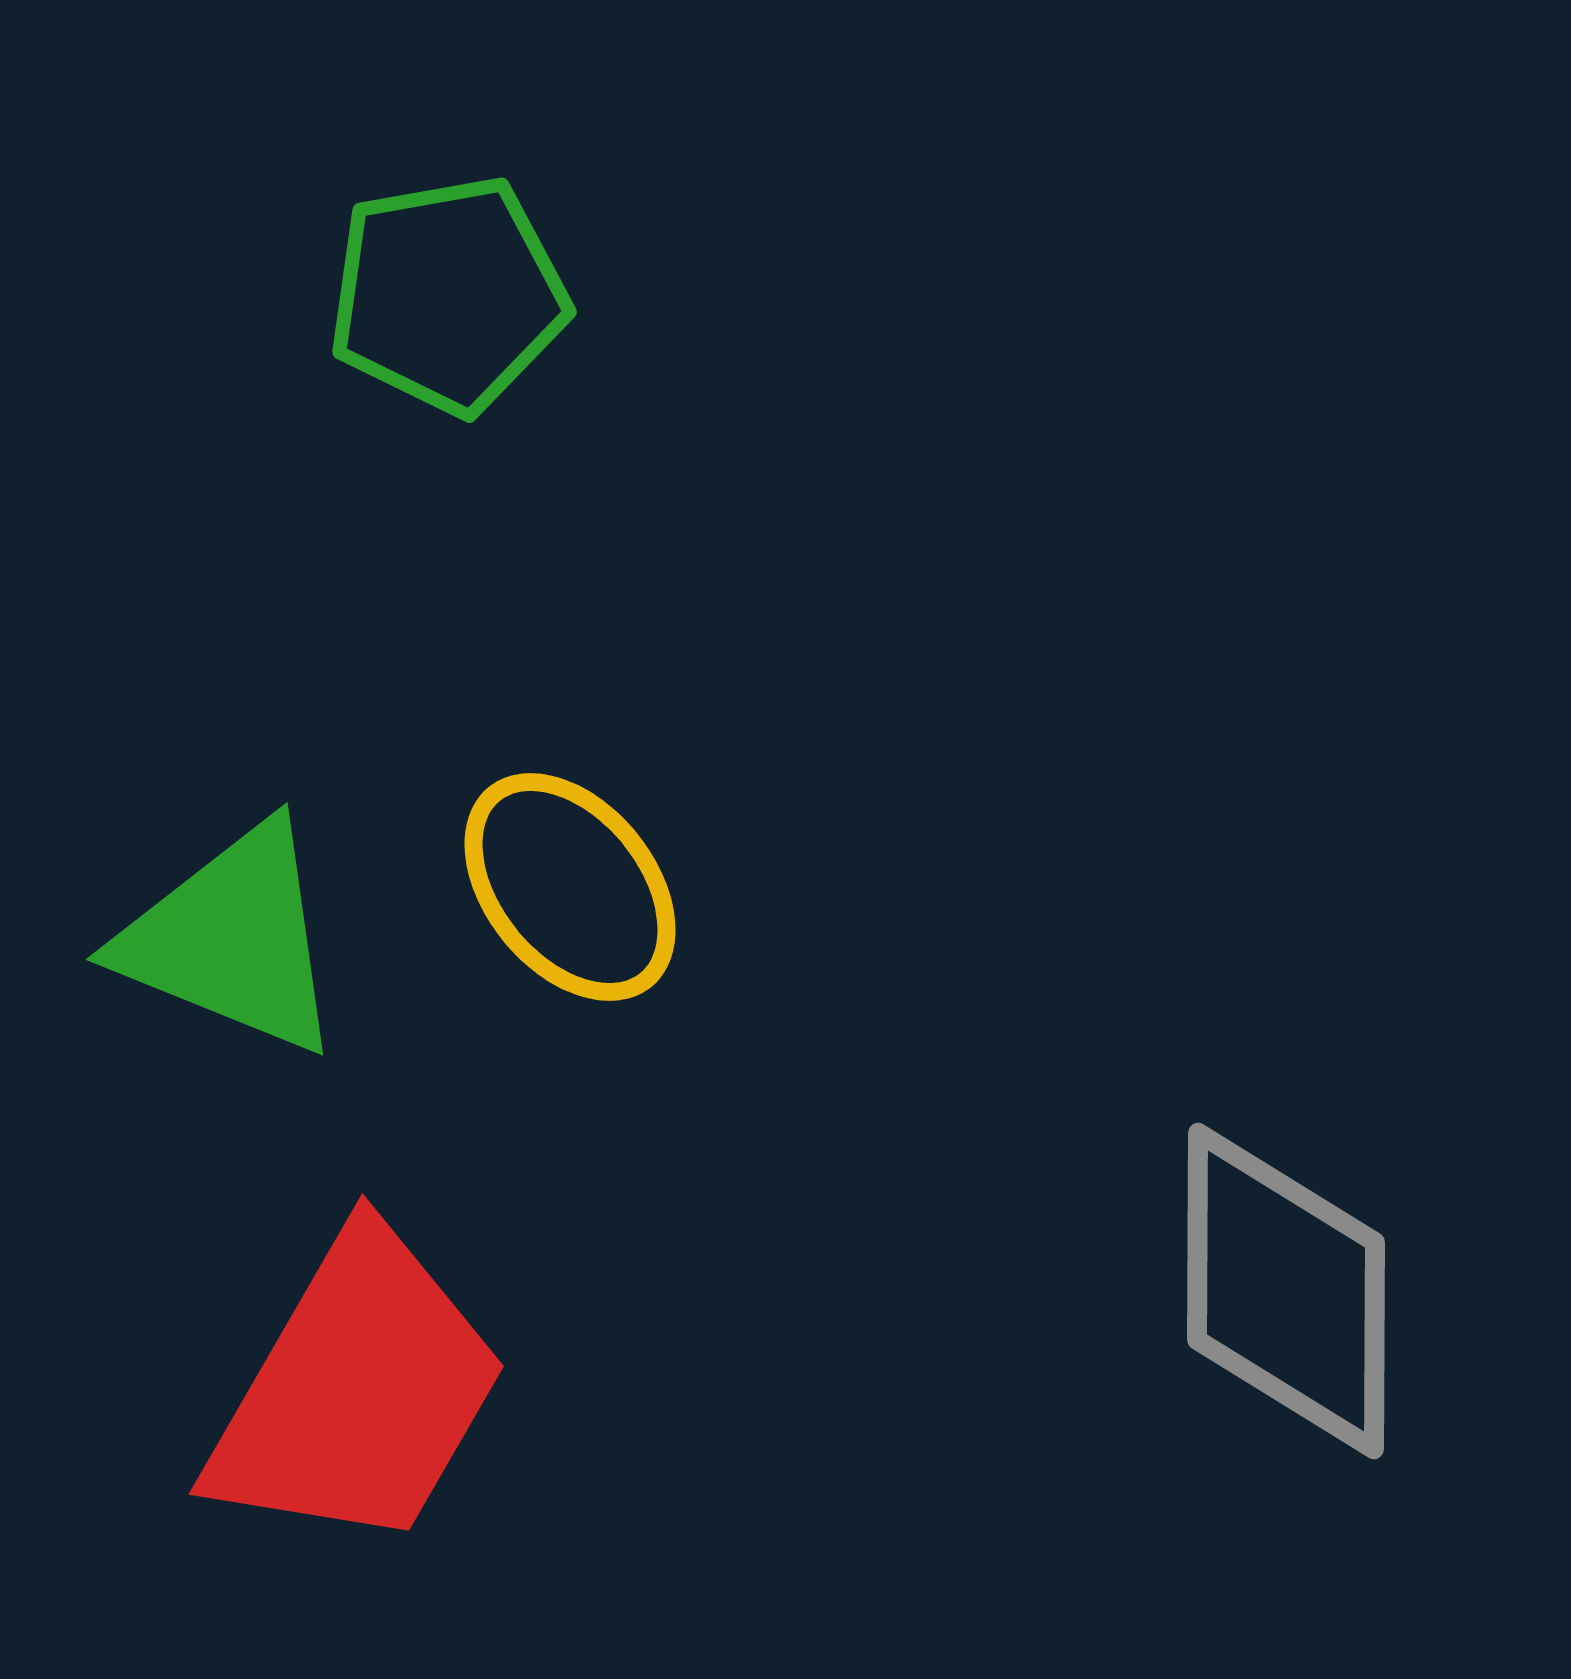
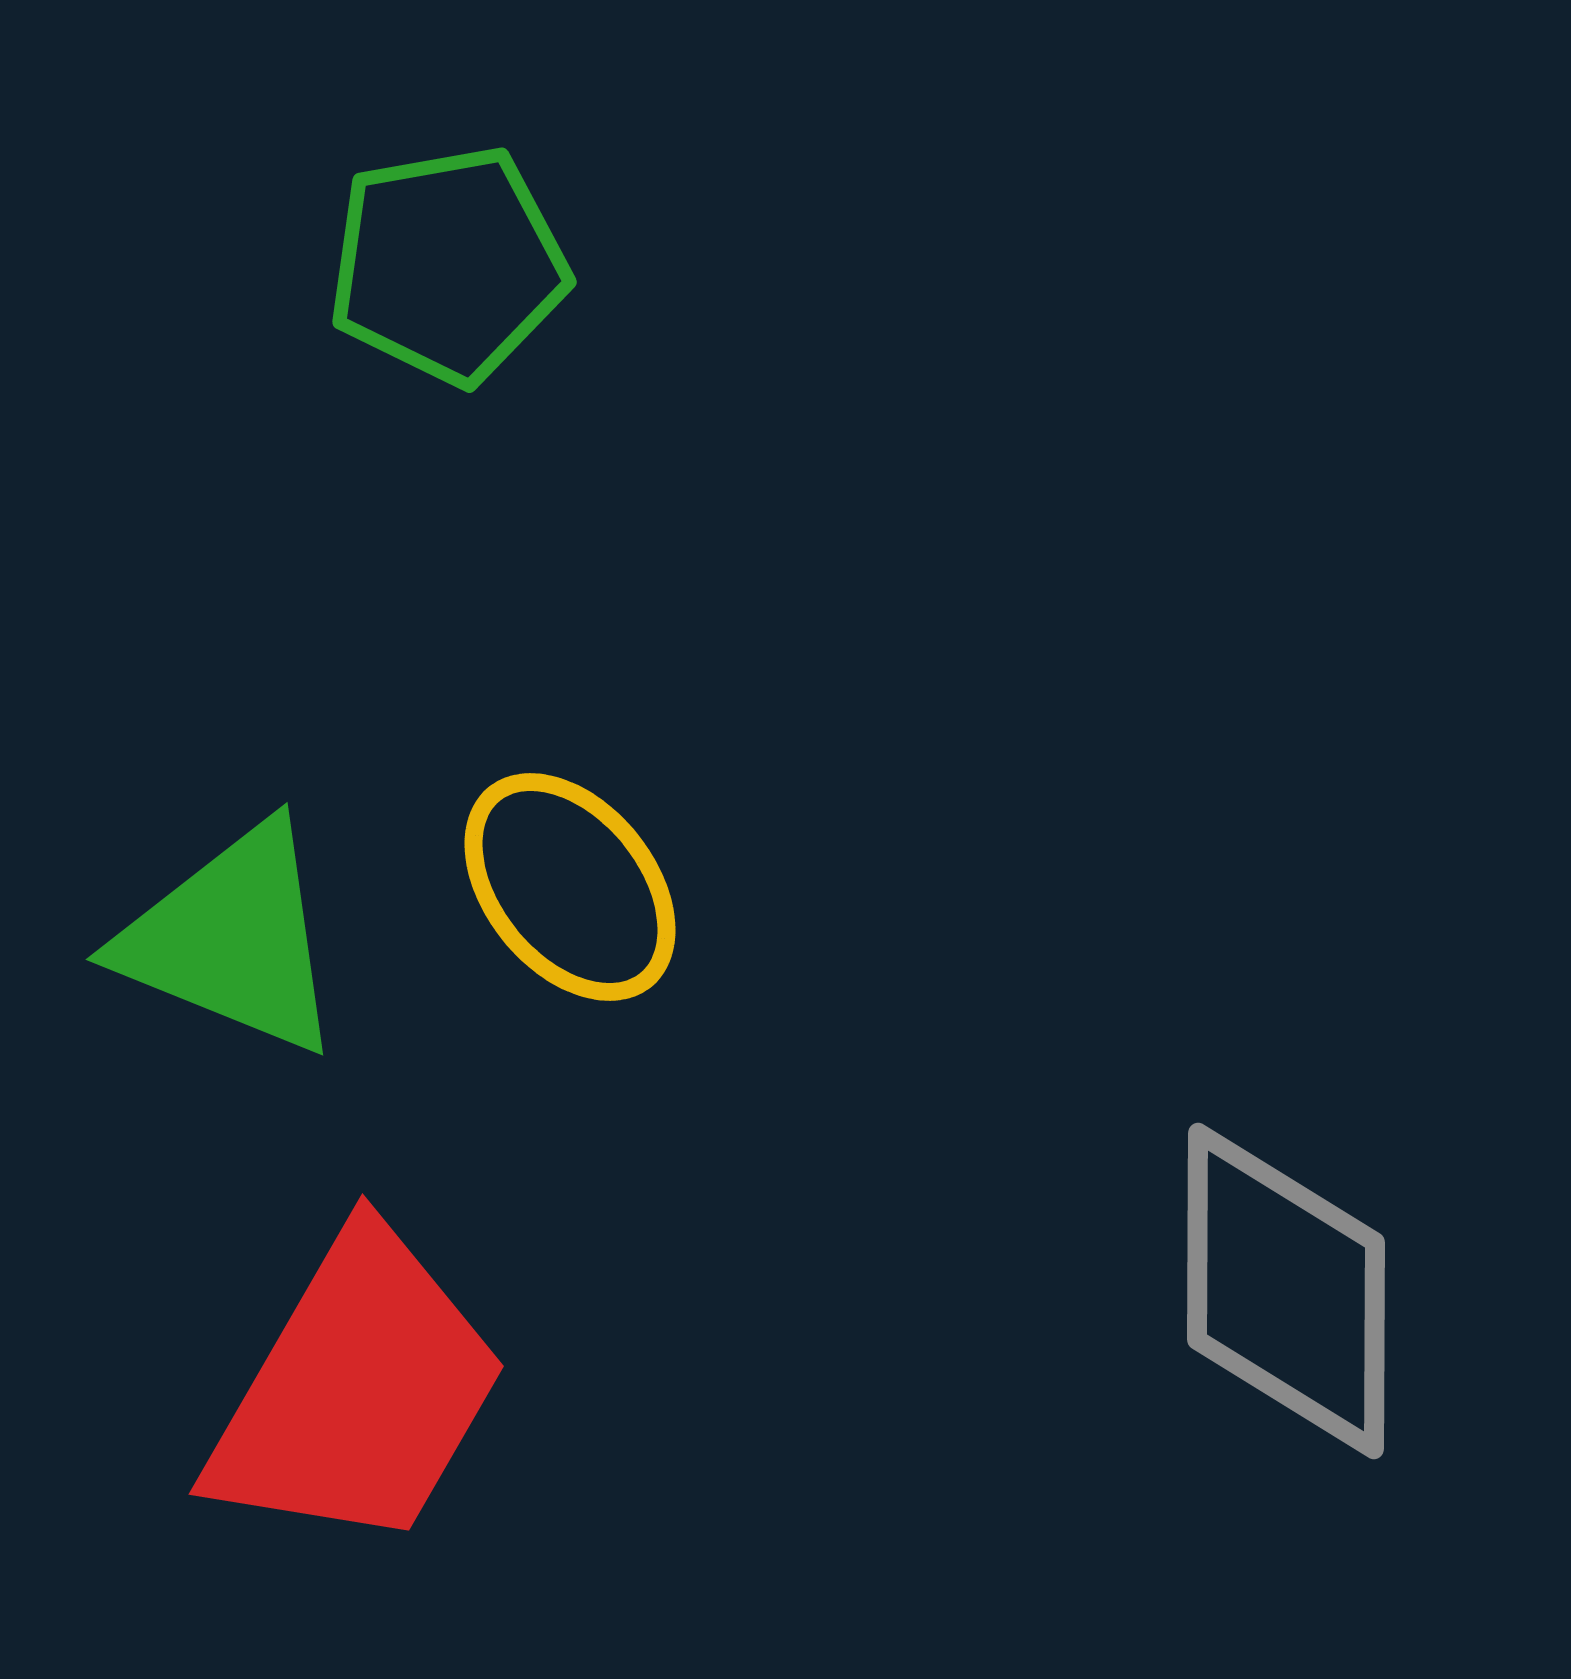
green pentagon: moved 30 px up
